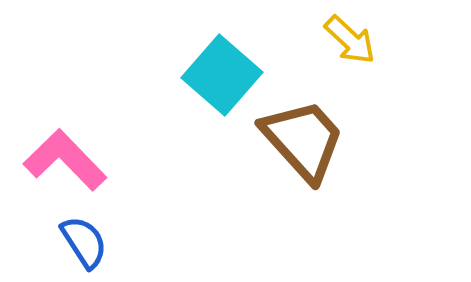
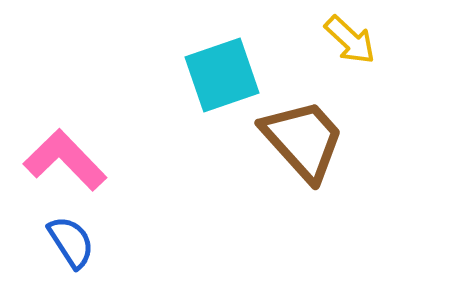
cyan square: rotated 30 degrees clockwise
blue semicircle: moved 13 px left
